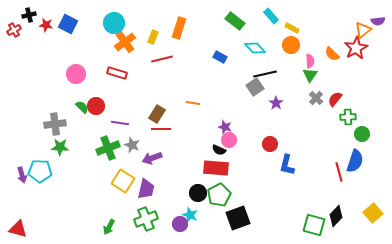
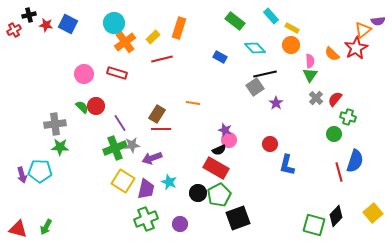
yellow rectangle at (153, 37): rotated 24 degrees clockwise
pink circle at (76, 74): moved 8 px right
green cross at (348, 117): rotated 21 degrees clockwise
purple line at (120, 123): rotated 48 degrees clockwise
purple star at (225, 127): moved 3 px down
green circle at (362, 134): moved 28 px left
gray star at (132, 145): rotated 28 degrees counterclockwise
green cross at (108, 148): moved 7 px right
black semicircle at (219, 150): rotated 48 degrees counterclockwise
red rectangle at (216, 168): rotated 25 degrees clockwise
cyan star at (190, 215): moved 21 px left, 33 px up
green arrow at (109, 227): moved 63 px left
